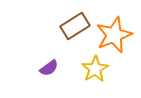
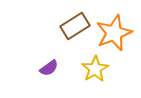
orange star: moved 2 px up
